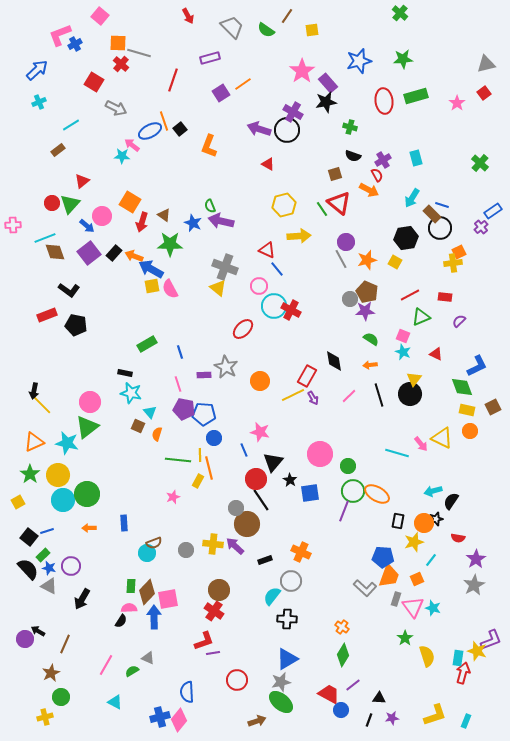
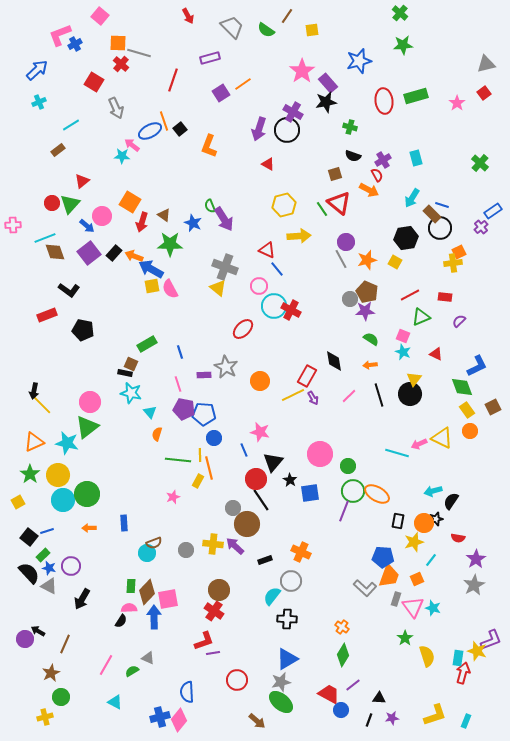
green star at (403, 59): moved 14 px up
gray arrow at (116, 108): rotated 40 degrees clockwise
purple arrow at (259, 129): rotated 90 degrees counterclockwise
purple arrow at (221, 221): moved 3 px right, 2 px up; rotated 135 degrees counterclockwise
black pentagon at (76, 325): moved 7 px right, 5 px down
yellow rectangle at (467, 410): rotated 42 degrees clockwise
brown square at (138, 426): moved 7 px left, 62 px up
pink arrow at (421, 444): moved 2 px left; rotated 105 degrees clockwise
gray circle at (236, 508): moved 3 px left
black semicircle at (28, 569): moved 1 px right, 4 px down
brown arrow at (257, 721): rotated 60 degrees clockwise
